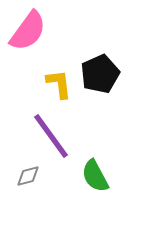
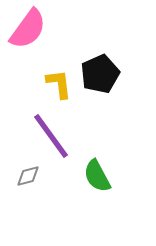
pink semicircle: moved 2 px up
green semicircle: moved 2 px right
